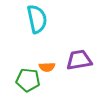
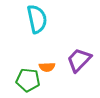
purple trapezoid: rotated 36 degrees counterclockwise
